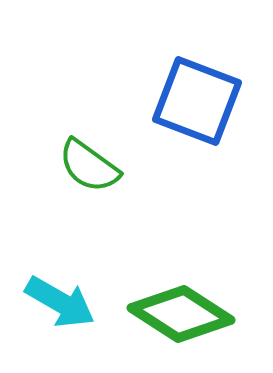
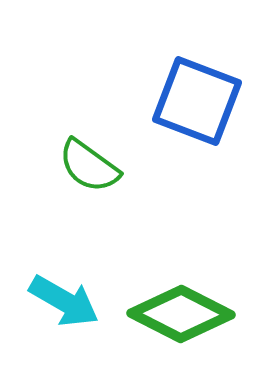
cyan arrow: moved 4 px right, 1 px up
green diamond: rotated 6 degrees counterclockwise
